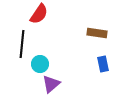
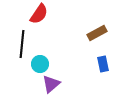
brown rectangle: rotated 36 degrees counterclockwise
